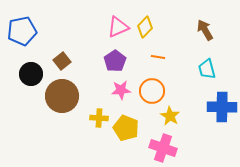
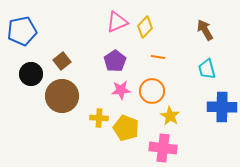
pink triangle: moved 1 px left, 5 px up
pink cross: rotated 12 degrees counterclockwise
